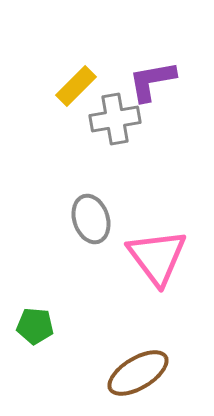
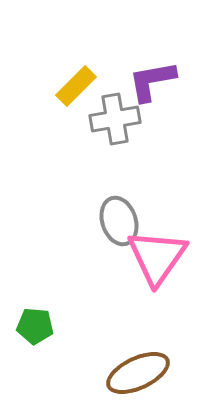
gray ellipse: moved 28 px right, 2 px down
pink triangle: rotated 12 degrees clockwise
brown ellipse: rotated 6 degrees clockwise
